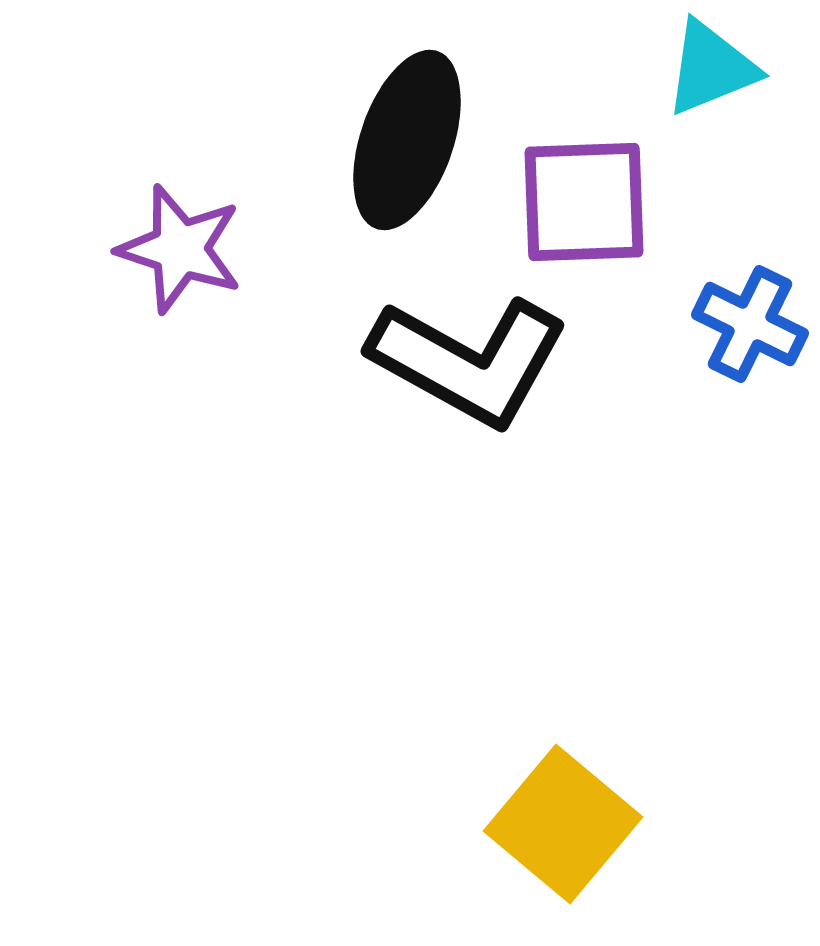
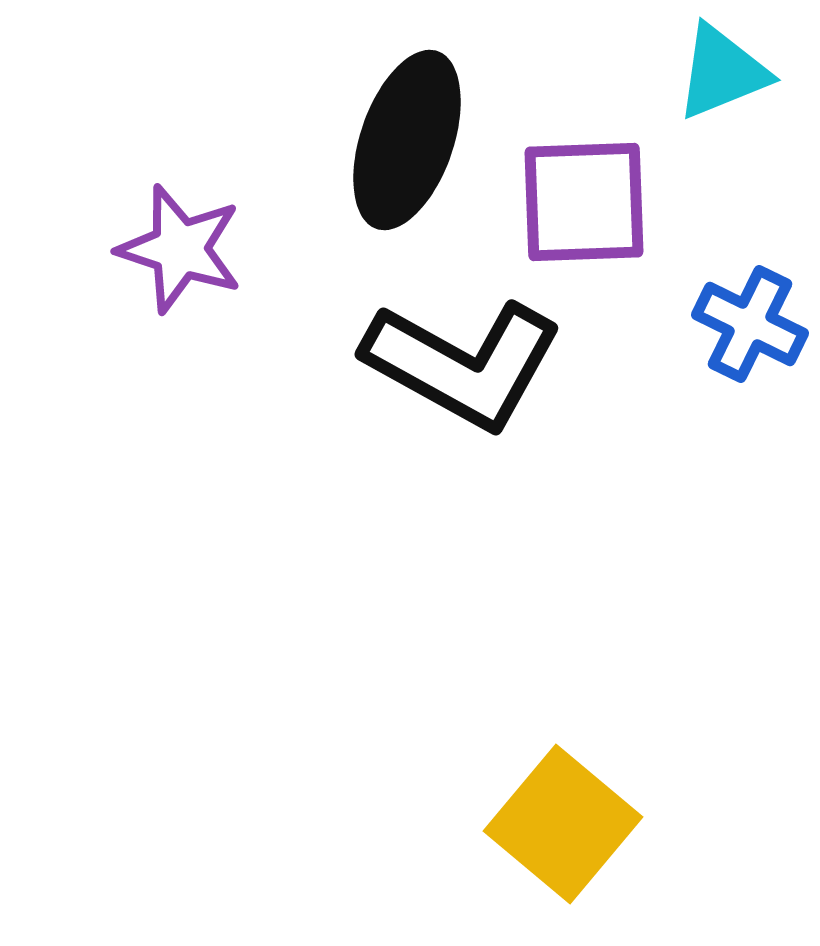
cyan triangle: moved 11 px right, 4 px down
black L-shape: moved 6 px left, 3 px down
